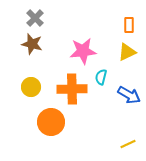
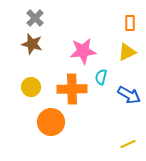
orange rectangle: moved 1 px right, 2 px up
